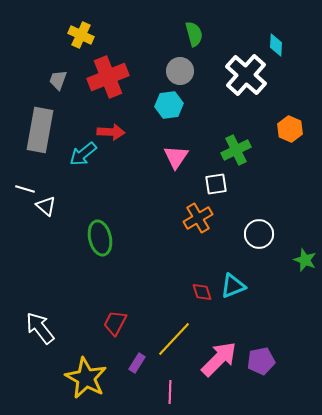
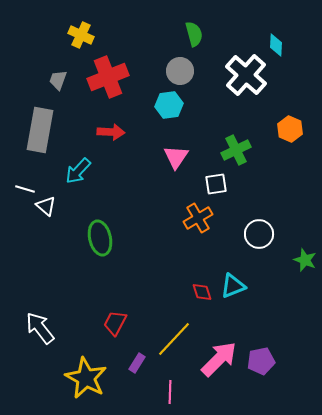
cyan arrow: moved 5 px left, 17 px down; rotated 8 degrees counterclockwise
